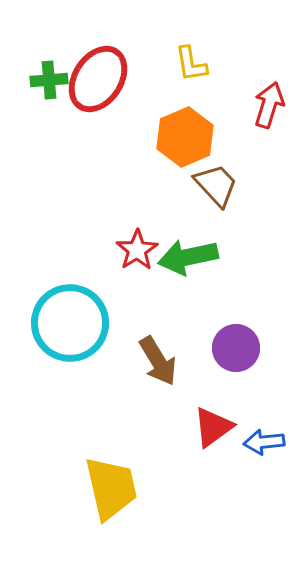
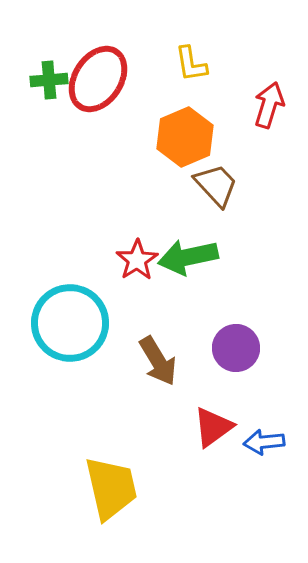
red star: moved 10 px down
